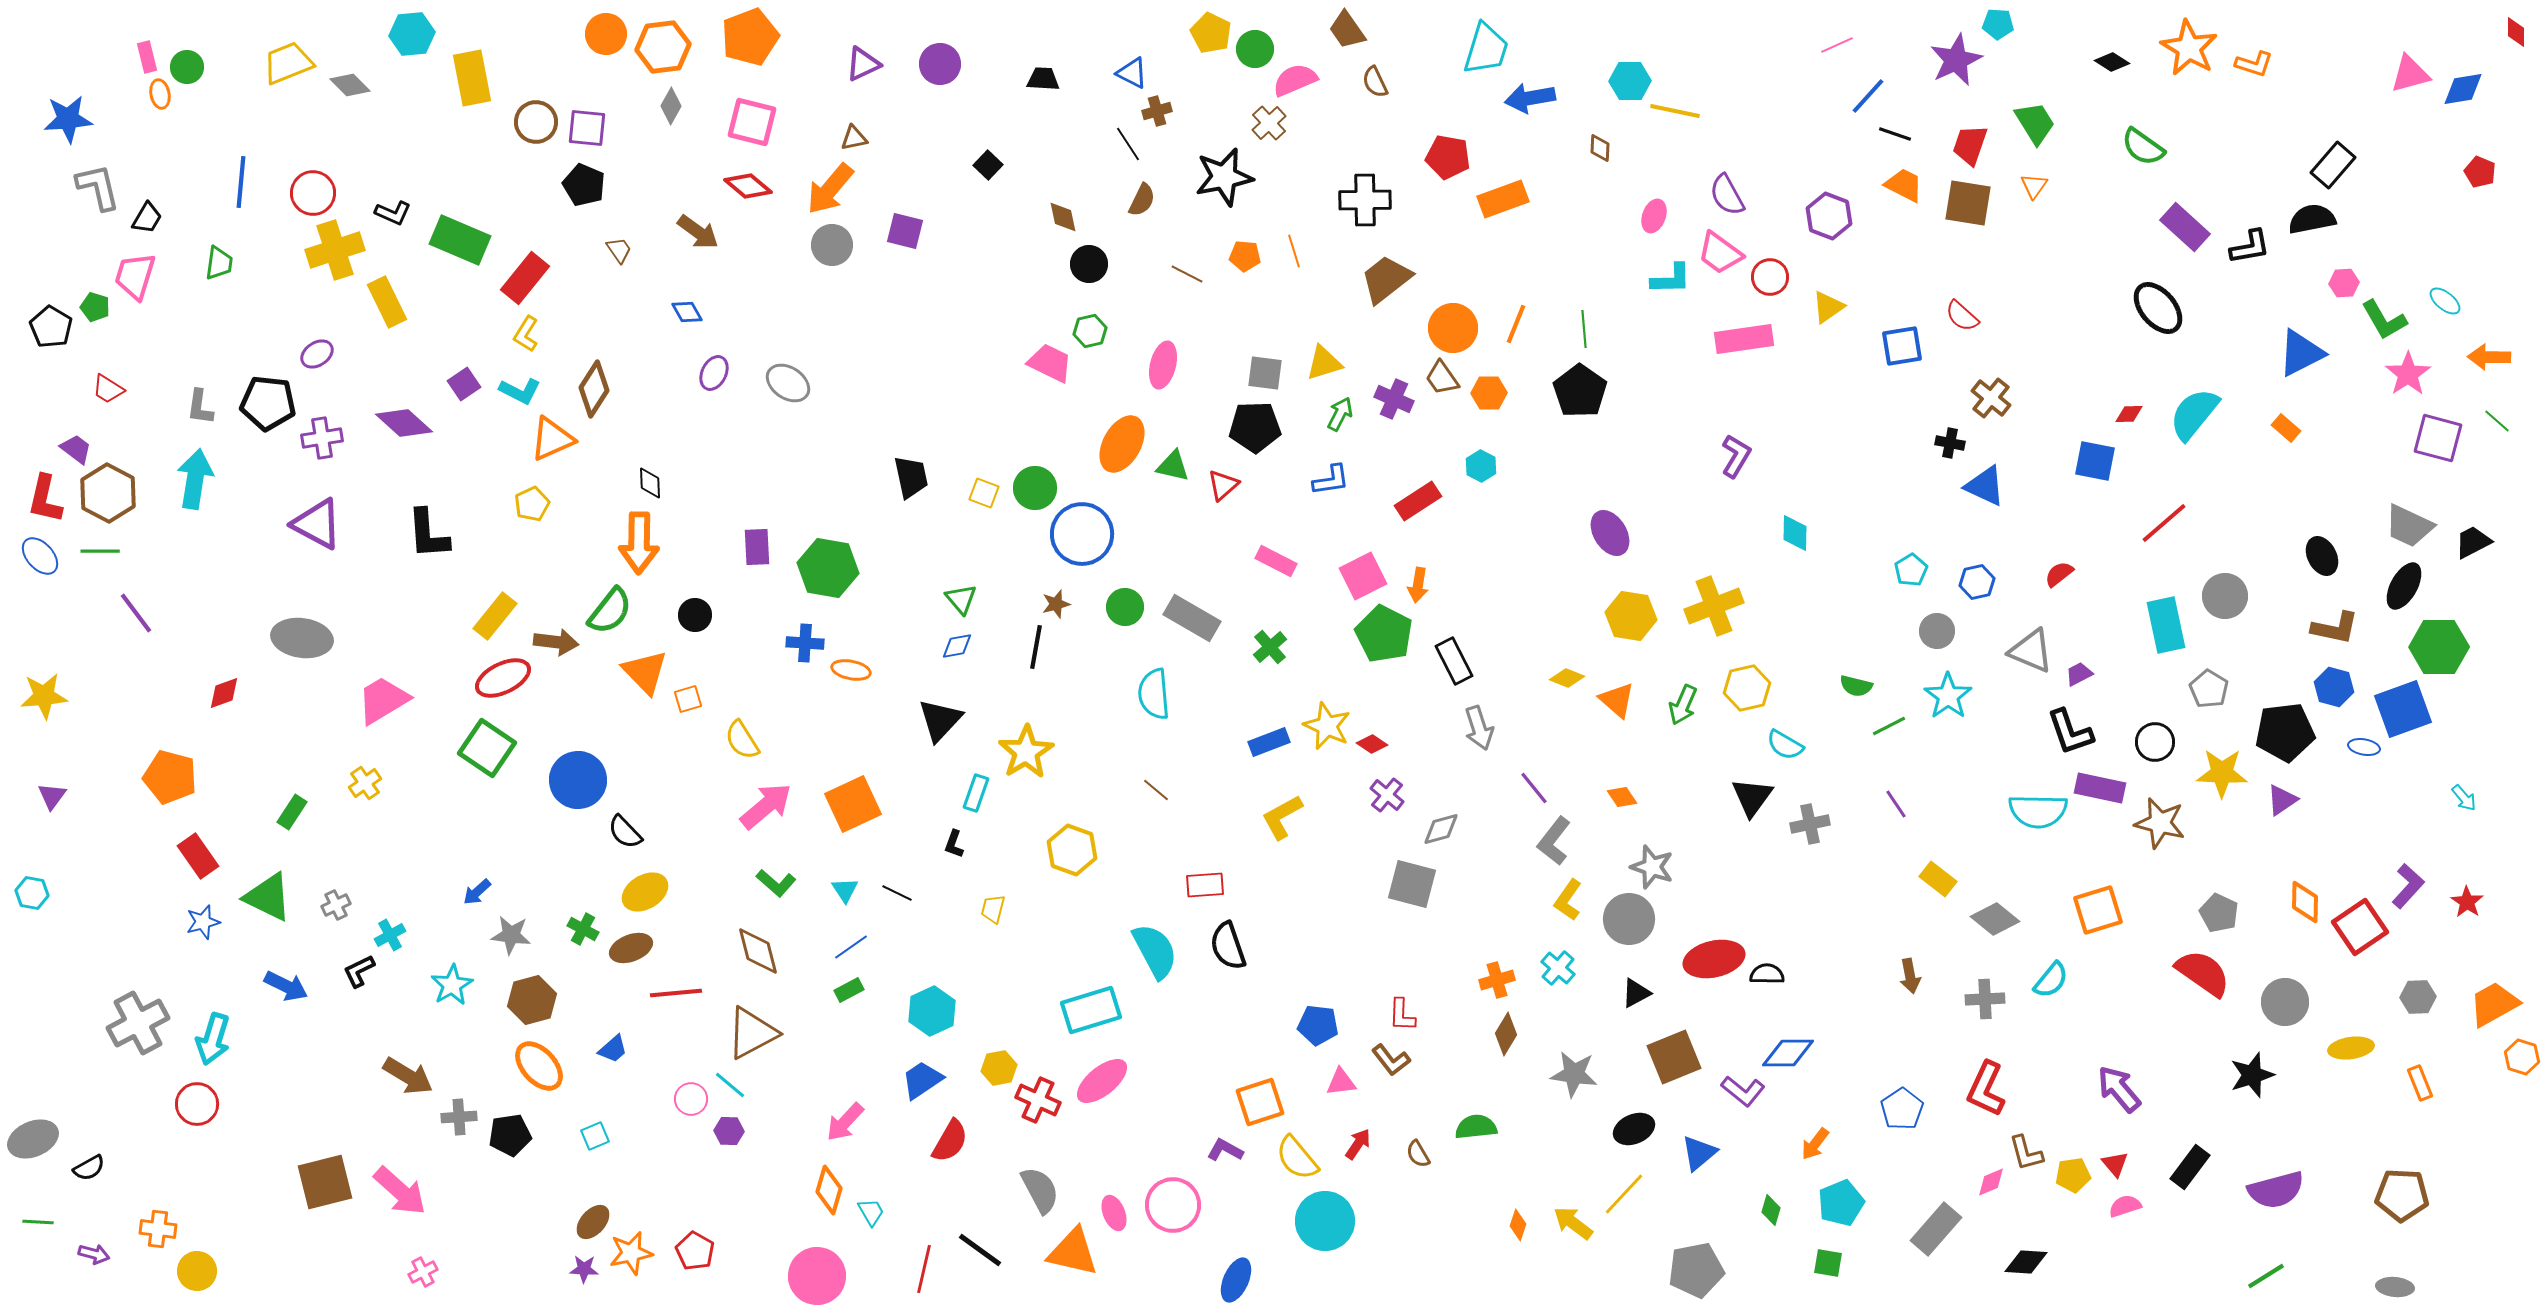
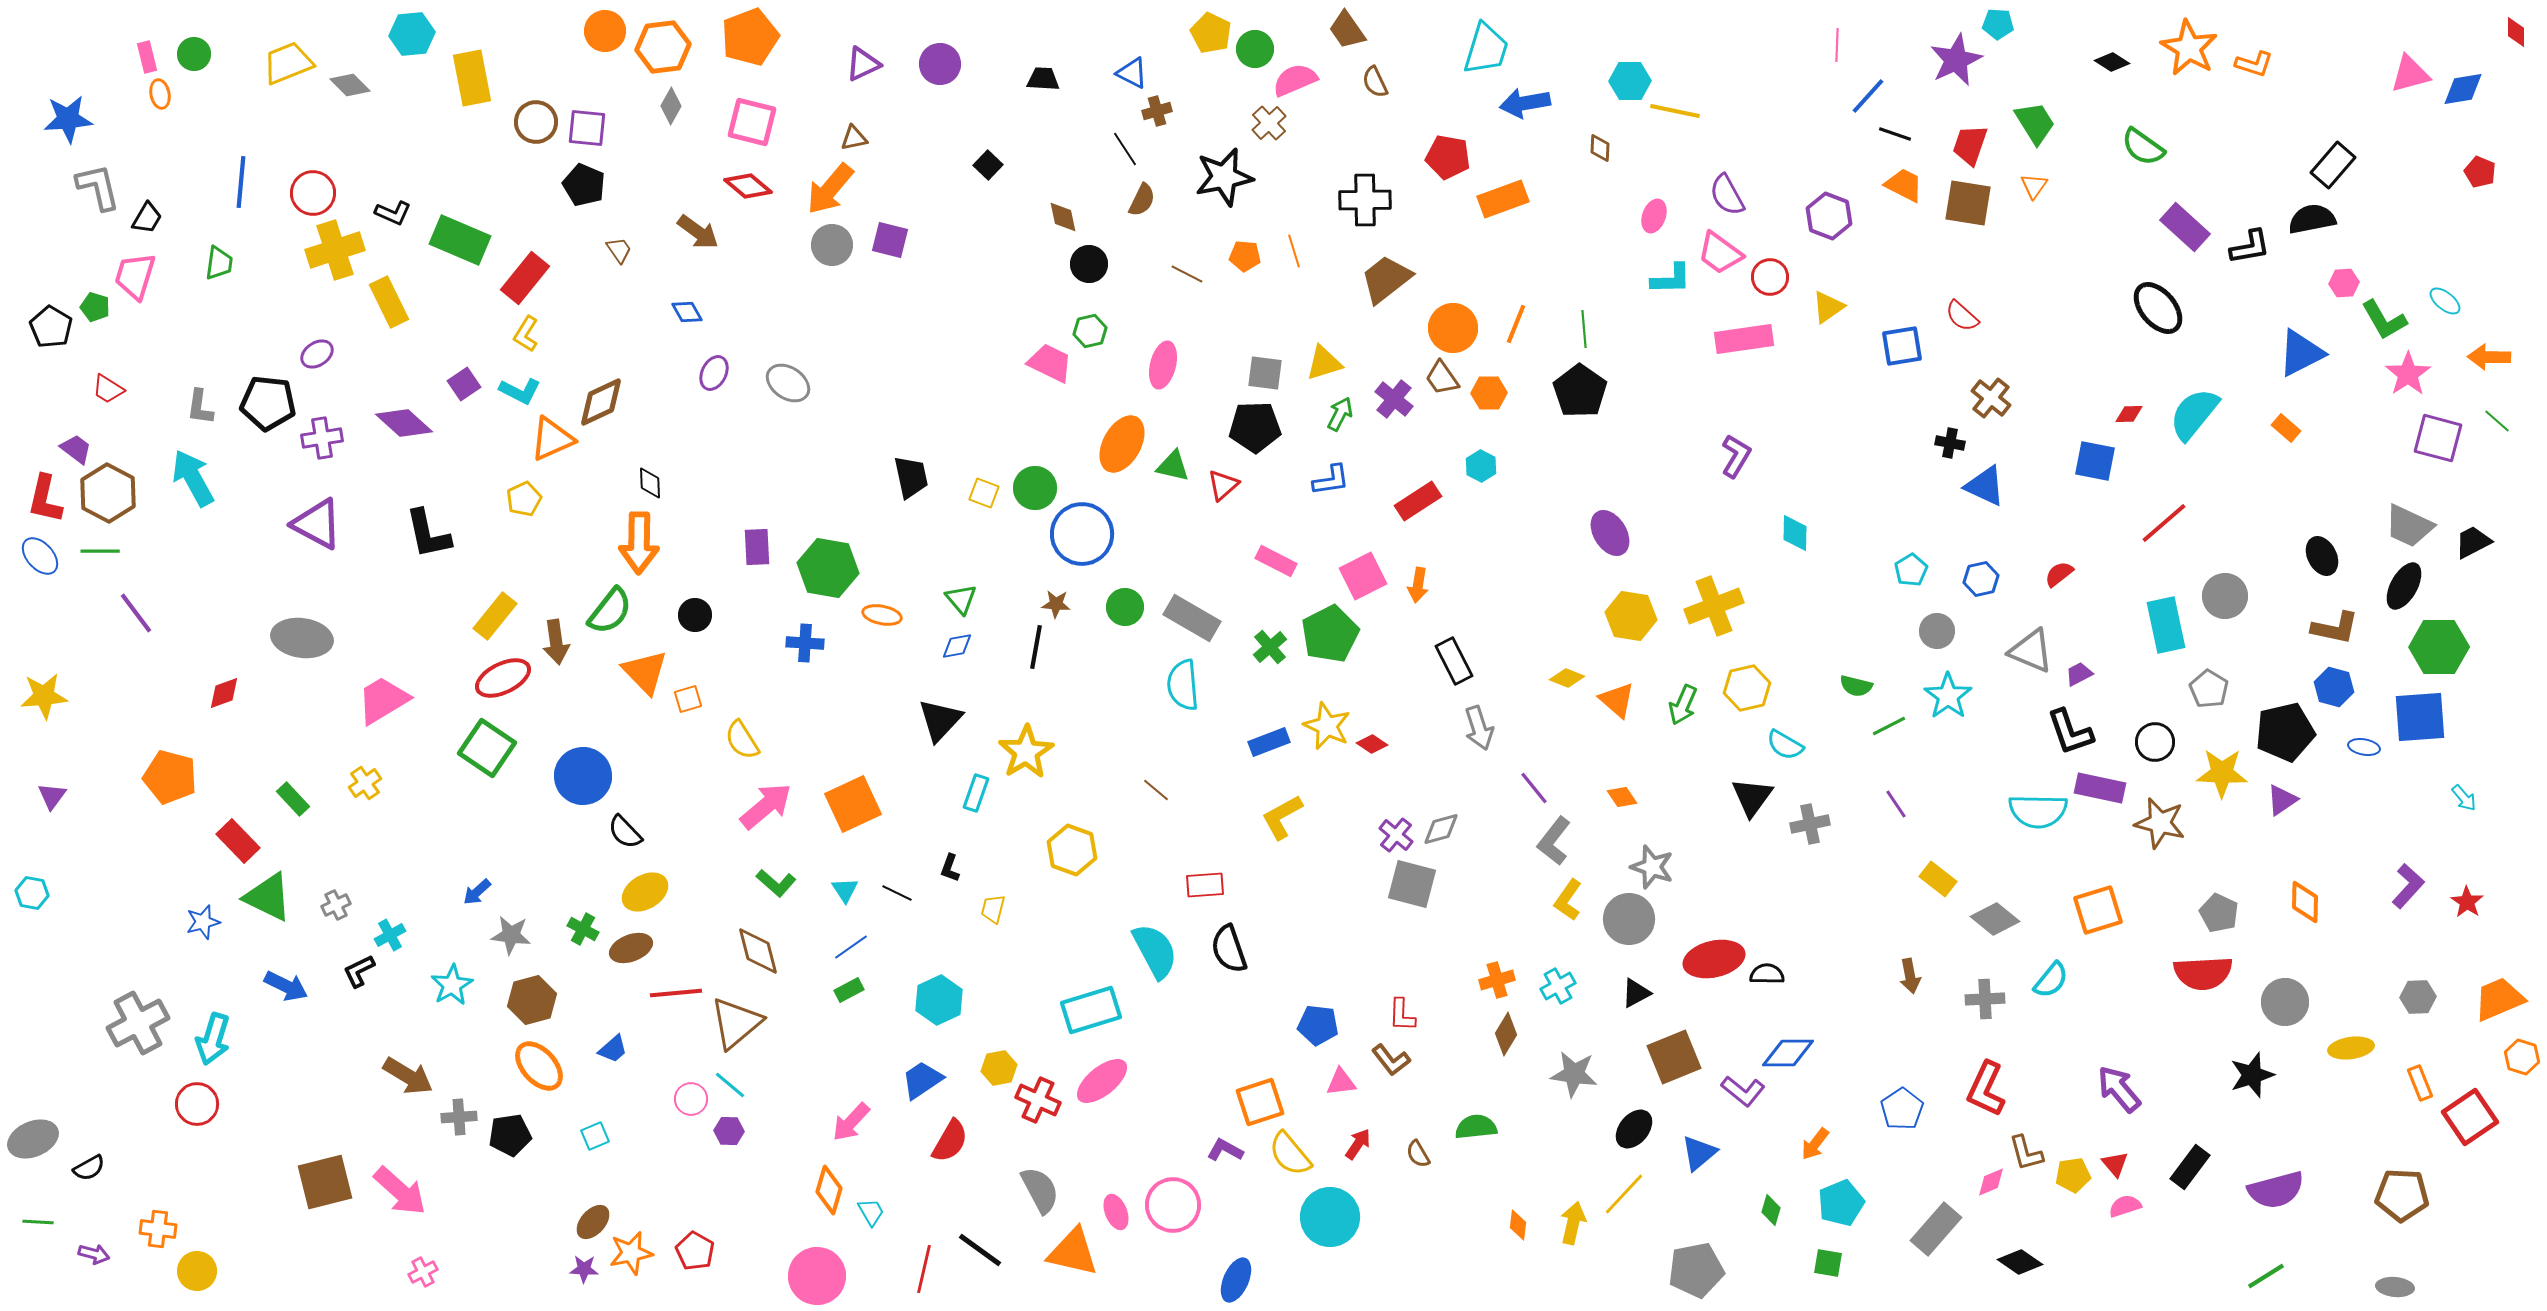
orange circle at (606, 34): moved 1 px left, 3 px up
pink line at (1837, 45): rotated 64 degrees counterclockwise
green circle at (187, 67): moved 7 px right, 13 px up
blue arrow at (1530, 98): moved 5 px left, 5 px down
black line at (1128, 144): moved 3 px left, 5 px down
purple square at (905, 231): moved 15 px left, 9 px down
yellow rectangle at (387, 302): moved 2 px right
brown diamond at (594, 389): moved 7 px right, 13 px down; rotated 32 degrees clockwise
purple cross at (1394, 399): rotated 15 degrees clockwise
cyan arrow at (195, 479): moved 2 px left, 1 px up; rotated 38 degrees counterclockwise
yellow pentagon at (532, 504): moved 8 px left, 5 px up
black L-shape at (428, 534): rotated 8 degrees counterclockwise
blue hexagon at (1977, 582): moved 4 px right, 3 px up
brown star at (1056, 604): rotated 20 degrees clockwise
green pentagon at (1384, 634): moved 54 px left; rotated 18 degrees clockwise
brown arrow at (556, 642): rotated 75 degrees clockwise
orange ellipse at (851, 670): moved 31 px right, 55 px up
cyan semicircle at (1154, 694): moved 29 px right, 9 px up
blue square at (2403, 709): moved 17 px right, 8 px down; rotated 16 degrees clockwise
black pentagon at (2285, 732): rotated 6 degrees counterclockwise
blue circle at (578, 780): moved 5 px right, 4 px up
purple cross at (1387, 795): moved 9 px right, 40 px down
green rectangle at (292, 812): moved 1 px right, 13 px up; rotated 76 degrees counterclockwise
black L-shape at (954, 844): moved 4 px left, 24 px down
red rectangle at (198, 856): moved 40 px right, 15 px up; rotated 9 degrees counterclockwise
red square at (2360, 927): moved 110 px right, 190 px down
black semicircle at (1228, 946): moved 1 px right, 3 px down
cyan cross at (1558, 968): moved 18 px down; rotated 20 degrees clockwise
red semicircle at (2203, 973): rotated 142 degrees clockwise
orange trapezoid at (2494, 1004): moved 5 px right, 5 px up; rotated 6 degrees clockwise
cyan hexagon at (932, 1011): moved 7 px right, 11 px up
brown triangle at (752, 1033): moved 16 px left, 10 px up; rotated 12 degrees counterclockwise
pink arrow at (845, 1122): moved 6 px right
black ellipse at (1634, 1129): rotated 27 degrees counterclockwise
yellow semicircle at (1297, 1158): moved 7 px left, 4 px up
pink ellipse at (1114, 1213): moved 2 px right, 1 px up
cyan circle at (1325, 1221): moved 5 px right, 4 px up
yellow arrow at (1573, 1223): rotated 66 degrees clockwise
orange diamond at (1518, 1225): rotated 12 degrees counterclockwise
black diamond at (2026, 1262): moved 6 px left; rotated 30 degrees clockwise
